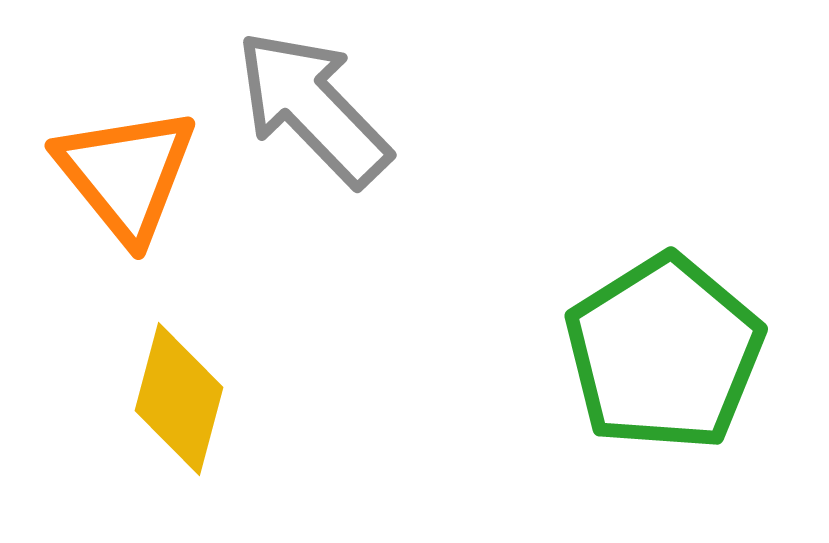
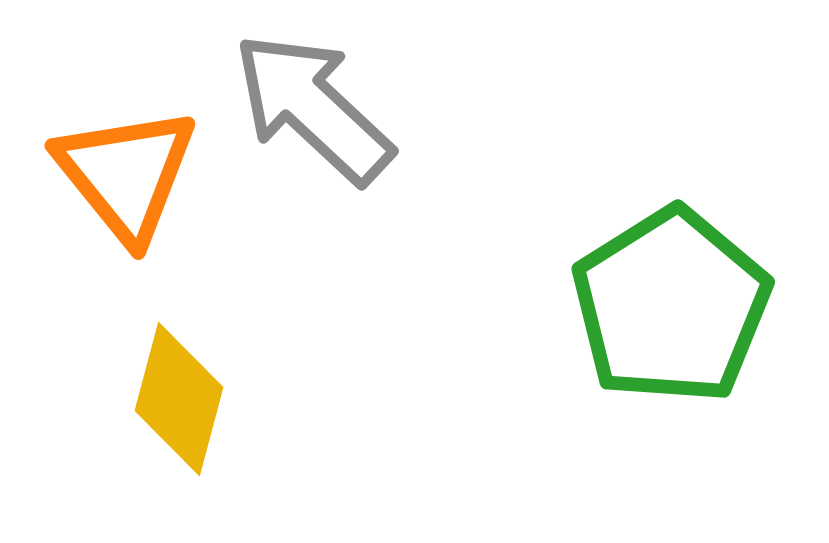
gray arrow: rotated 3 degrees counterclockwise
green pentagon: moved 7 px right, 47 px up
